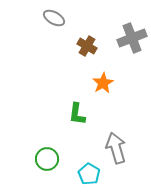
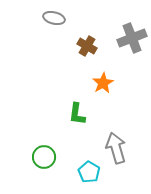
gray ellipse: rotated 15 degrees counterclockwise
green circle: moved 3 px left, 2 px up
cyan pentagon: moved 2 px up
